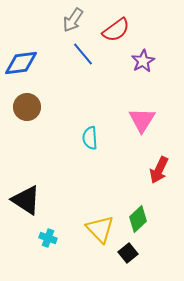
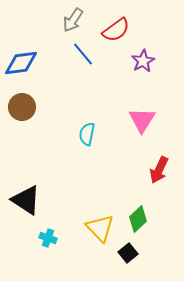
brown circle: moved 5 px left
cyan semicircle: moved 3 px left, 4 px up; rotated 15 degrees clockwise
yellow triangle: moved 1 px up
